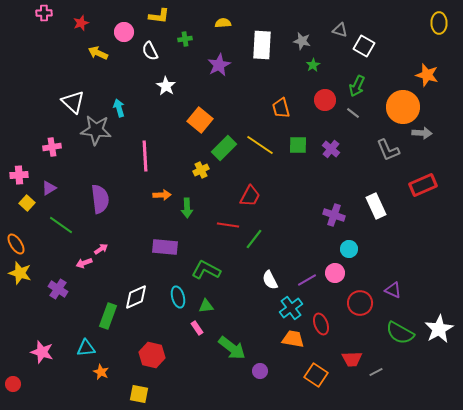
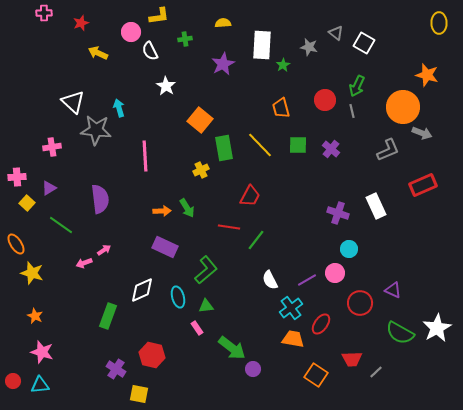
yellow L-shape at (159, 16): rotated 15 degrees counterclockwise
gray triangle at (340, 30): moved 4 px left, 3 px down; rotated 21 degrees clockwise
pink circle at (124, 32): moved 7 px right
gray star at (302, 41): moved 7 px right, 6 px down
white square at (364, 46): moved 3 px up
purple star at (219, 65): moved 4 px right, 1 px up
green star at (313, 65): moved 30 px left
gray line at (353, 113): moved 1 px left, 2 px up; rotated 40 degrees clockwise
gray arrow at (422, 133): rotated 18 degrees clockwise
yellow line at (260, 145): rotated 12 degrees clockwise
green rectangle at (224, 148): rotated 55 degrees counterclockwise
gray L-shape at (388, 150): rotated 90 degrees counterclockwise
pink cross at (19, 175): moved 2 px left, 2 px down
orange arrow at (162, 195): moved 16 px down
green arrow at (187, 208): rotated 30 degrees counterclockwise
purple cross at (334, 215): moved 4 px right, 2 px up
red line at (228, 225): moved 1 px right, 2 px down
green line at (254, 239): moved 2 px right, 1 px down
purple rectangle at (165, 247): rotated 20 degrees clockwise
pink arrow at (101, 249): moved 3 px right, 1 px down
green L-shape at (206, 270): rotated 112 degrees clockwise
yellow star at (20, 273): moved 12 px right
purple cross at (58, 289): moved 58 px right, 80 px down
white diamond at (136, 297): moved 6 px right, 7 px up
red ellipse at (321, 324): rotated 55 degrees clockwise
white star at (439, 329): moved 2 px left, 1 px up
cyan triangle at (86, 348): moved 46 px left, 37 px down
purple circle at (260, 371): moved 7 px left, 2 px up
orange star at (101, 372): moved 66 px left, 56 px up
gray line at (376, 372): rotated 16 degrees counterclockwise
red circle at (13, 384): moved 3 px up
